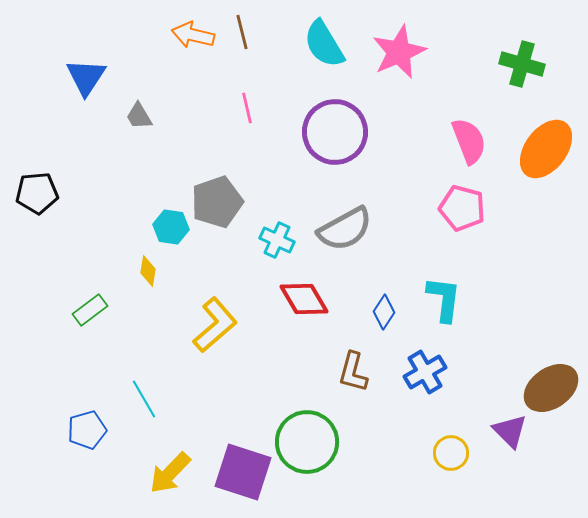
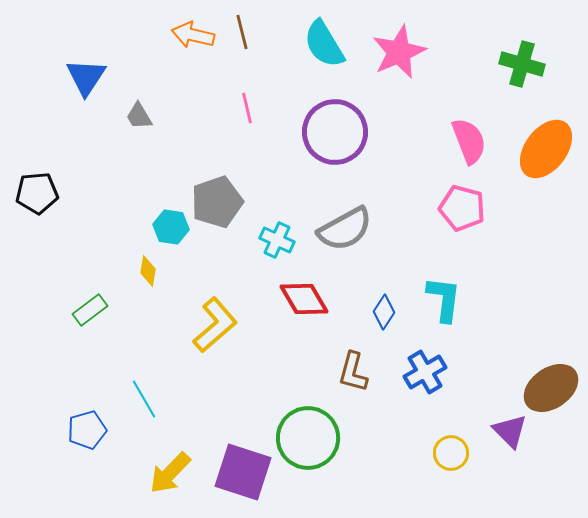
green circle: moved 1 px right, 4 px up
